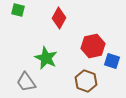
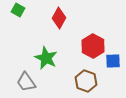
green square: rotated 16 degrees clockwise
red hexagon: rotated 20 degrees counterclockwise
blue square: moved 1 px right; rotated 21 degrees counterclockwise
